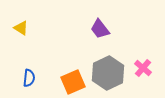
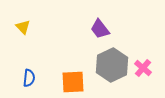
yellow triangle: moved 2 px right, 1 px up; rotated 14 degrees clockwise
gray hexagon: moved 4 px right, 8 px up
orange square: rotated 20 degrees clockwise
